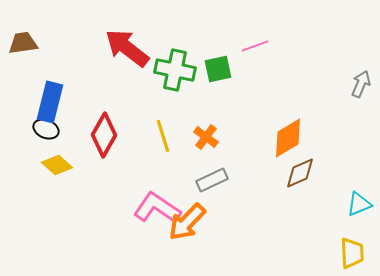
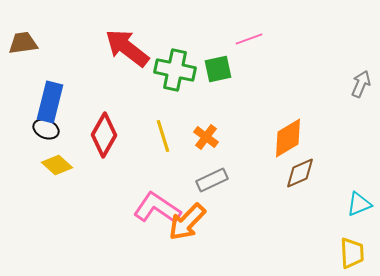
pink line: moved 6 px left, 7 px up
